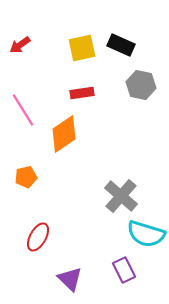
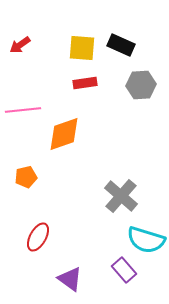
yellow square: rotated 16 degrees clockwise
gray hexagon: rotated 16 degrees counterclockwise
red rectangle: moved 3 px right, 10 px up
pink line: rotated 64 degrees counterclockwise
orange diamond: rotated 15 degrees clockwise
cyan semicircle: moved 6 px down
purple rectangle: rotated 15 degrees counterclockwise
purple triangle: rotated 8 degrees counterclockwise
